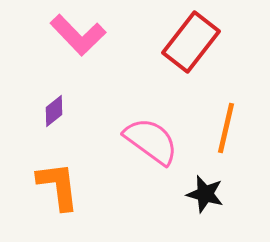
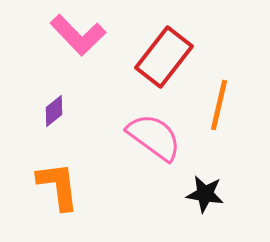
red rectangle: moved 27 px left, 15 px down
orange line: moved 7 px left, 23 px up
pink semicircle: moved 3 px right, 4 px up
black star: rotated 6 degrees counterclockwise
